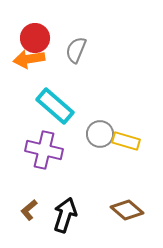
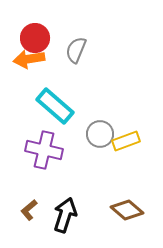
yellow rectangle: rotated 36 degrees counterclockwise
